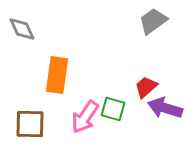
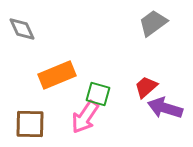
gray trapezoid: moved 2 px down
orange rectangle: rotated 60 degrees clockwise
green square: moved 15 px left, 15 px up
